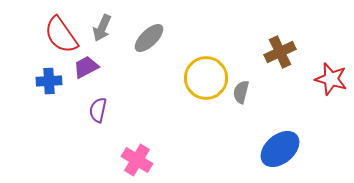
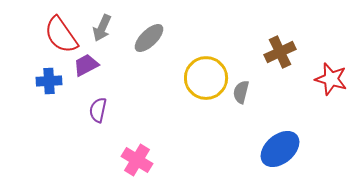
purple trapezoid: moved 2 px up
